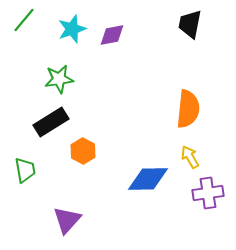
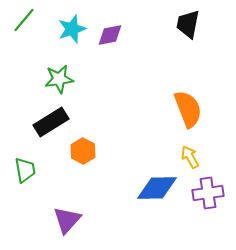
black trapezoid: moved 2 px left
purple diamond: moved 2 px left
orange semicircle: rotated 27 degrees counterclockwise
blue diamond: moved 9 px right, 9 px down
